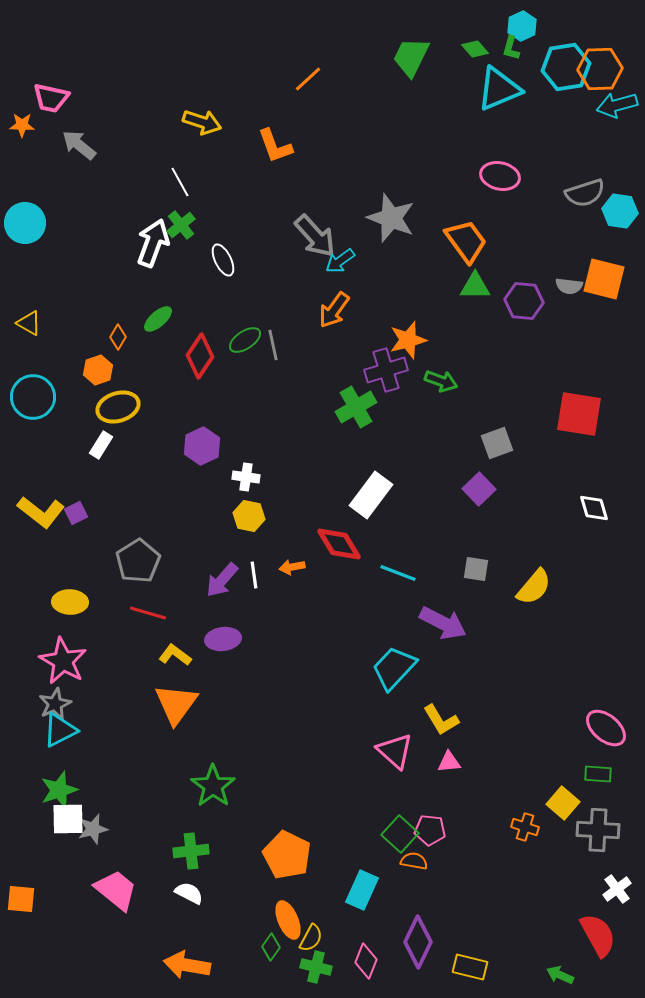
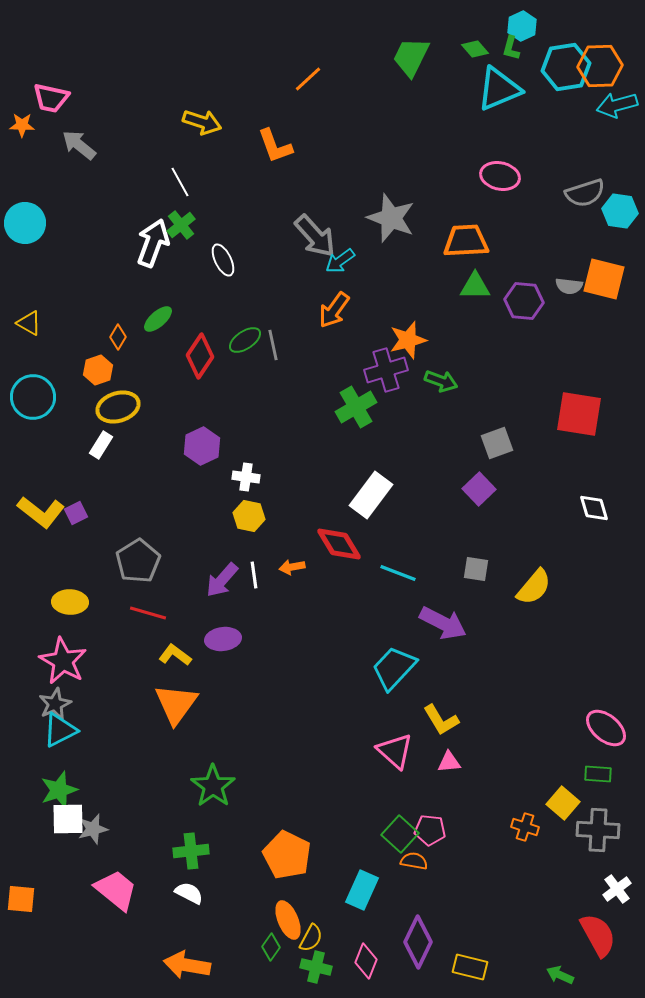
orange hexagon at (600, 69): moved 3 px up
orange trapezoid at (466, 241): rotated 57 degrees counterclockwise
